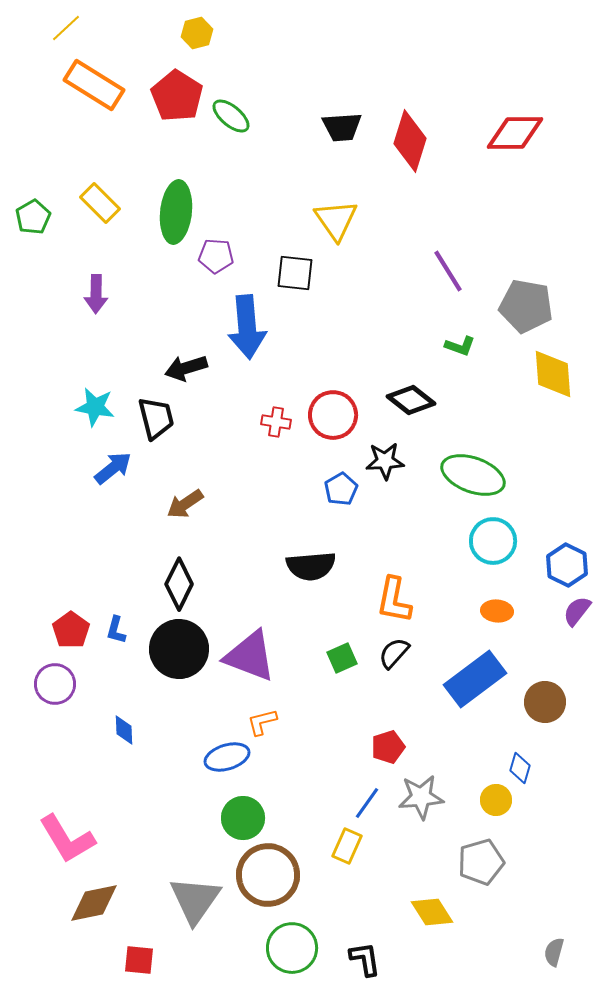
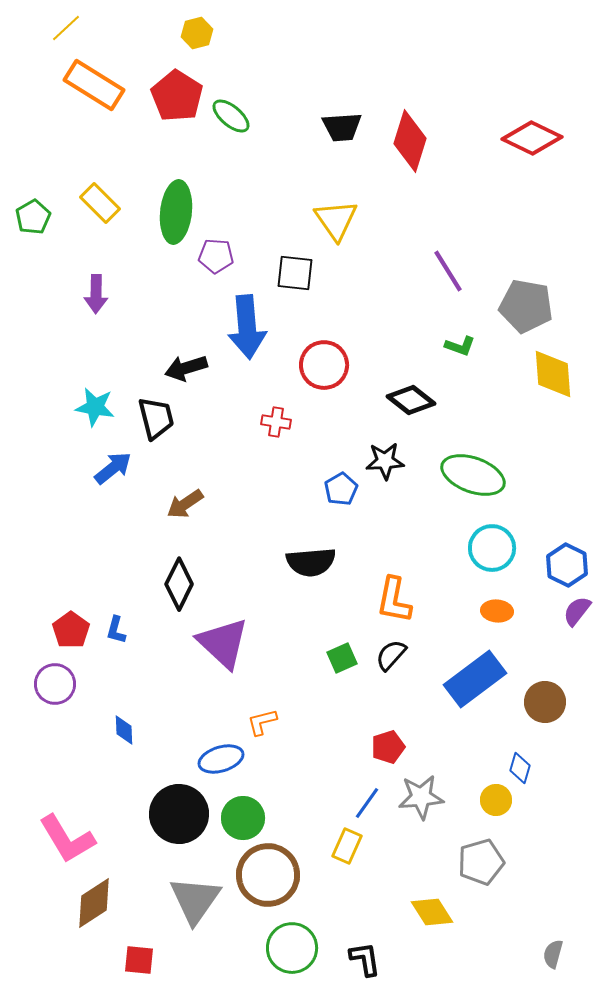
red diamond at (515, 133): moved 17 px right, 5 px down; rotated 26 degrees clockwise
red circle at (333, 415): moved 9 px left, 50 px up
cyan circle at (493, 541): moved 1 px left, 7 px down
black semicircle at (311, 566): moved 4 px up
black circle at (179, 649): moved 165 px down
black semicircle at (394, 653): moved 3 px left, 2 px down
purple triangle at (250, 656): moved 27 px left, 13 px up; rotated 22 degrees clockwise
blue ellipse at (227, 757): moved 6 px left, 2 px down
brown diamond at (94, 903): rotated 22 degrees counterclockwise
gray semicircle at (554, 952): moved 1 px left, 2 px down
